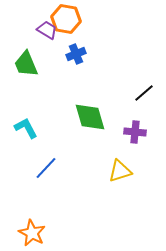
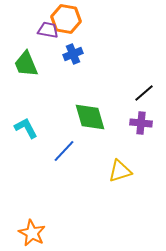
purple trapezoid: moved 1 px right; rotated 20 degrees counterclockwise
blue cross: moved 3 px left
purple cross: moved 6 px right, 9 px up
blue line: moved 18 px right, 17 px up
